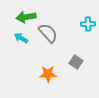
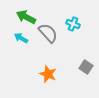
green arrow: rotated 36 degrees clockwise
cyan cross: moved 15 px left; rotated 24 degrees clockwise
gray square: moved 10 px right, 5 px down
orange star: rotated 24 degrees clockwise
